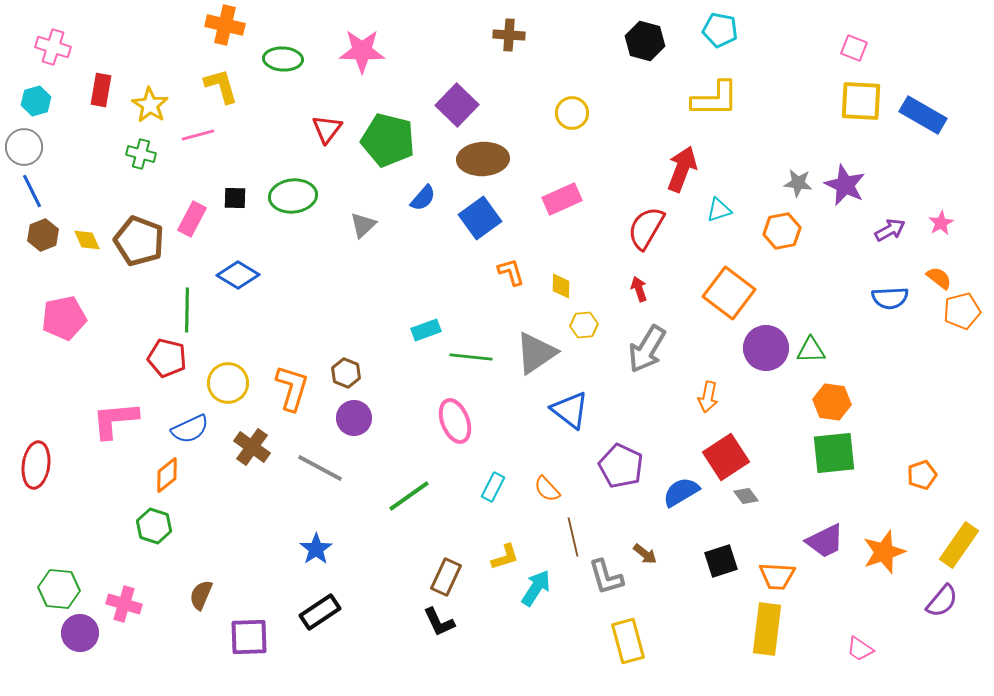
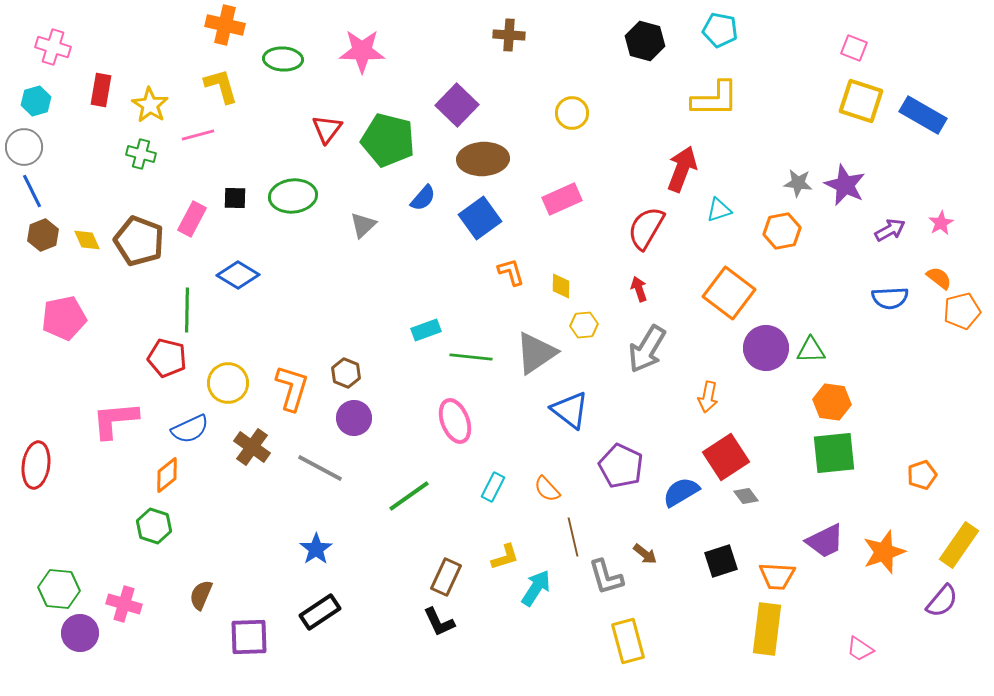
yellow square at (861, 101): rotated 15 degrees clockwise
